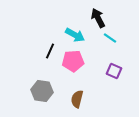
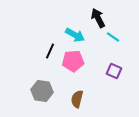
cyan line: moved 3 px right, 1 px up
